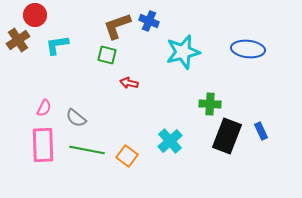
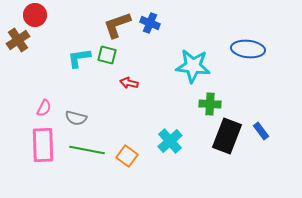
blue cross: moved 1 px right, 2 px down
brown L-shape: moved 1 px up
cyan L-shape: moved 22 px right, 13 px down
cyan star: moved 10 px right, 14 px down; rotated 20 degrees clockwise
gray semicircle: rotated 25 degrees counterclockwise
blue rectangle: rotated 12 degrees counterclockwise
